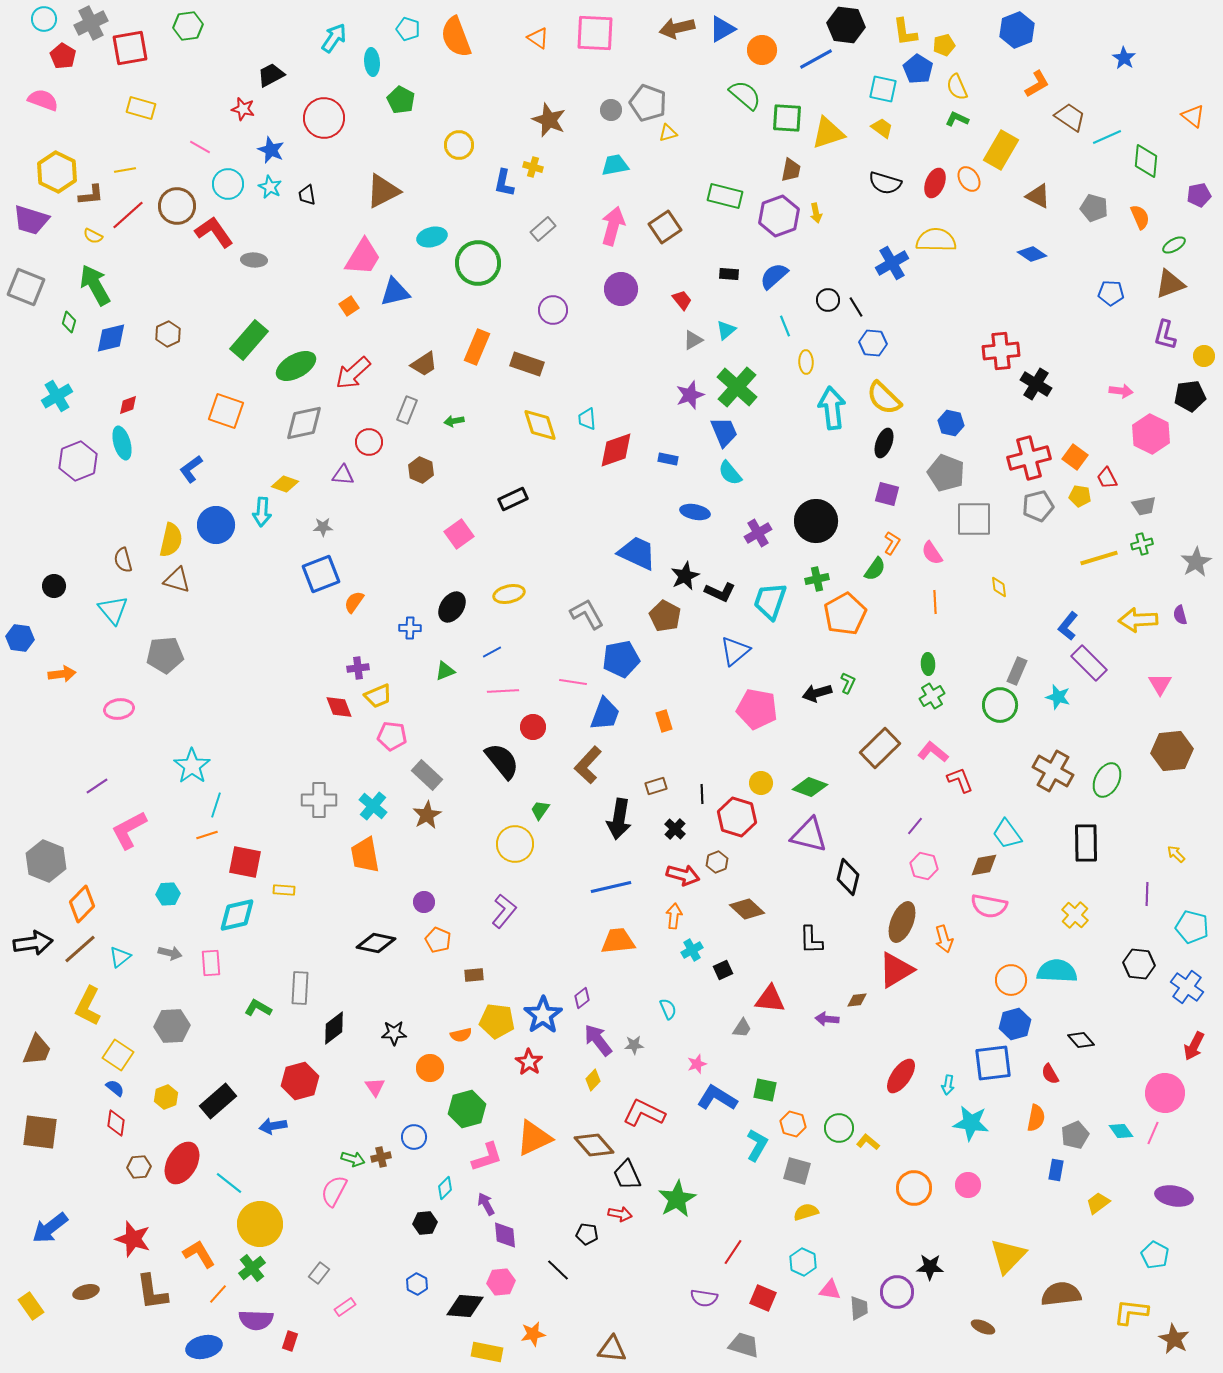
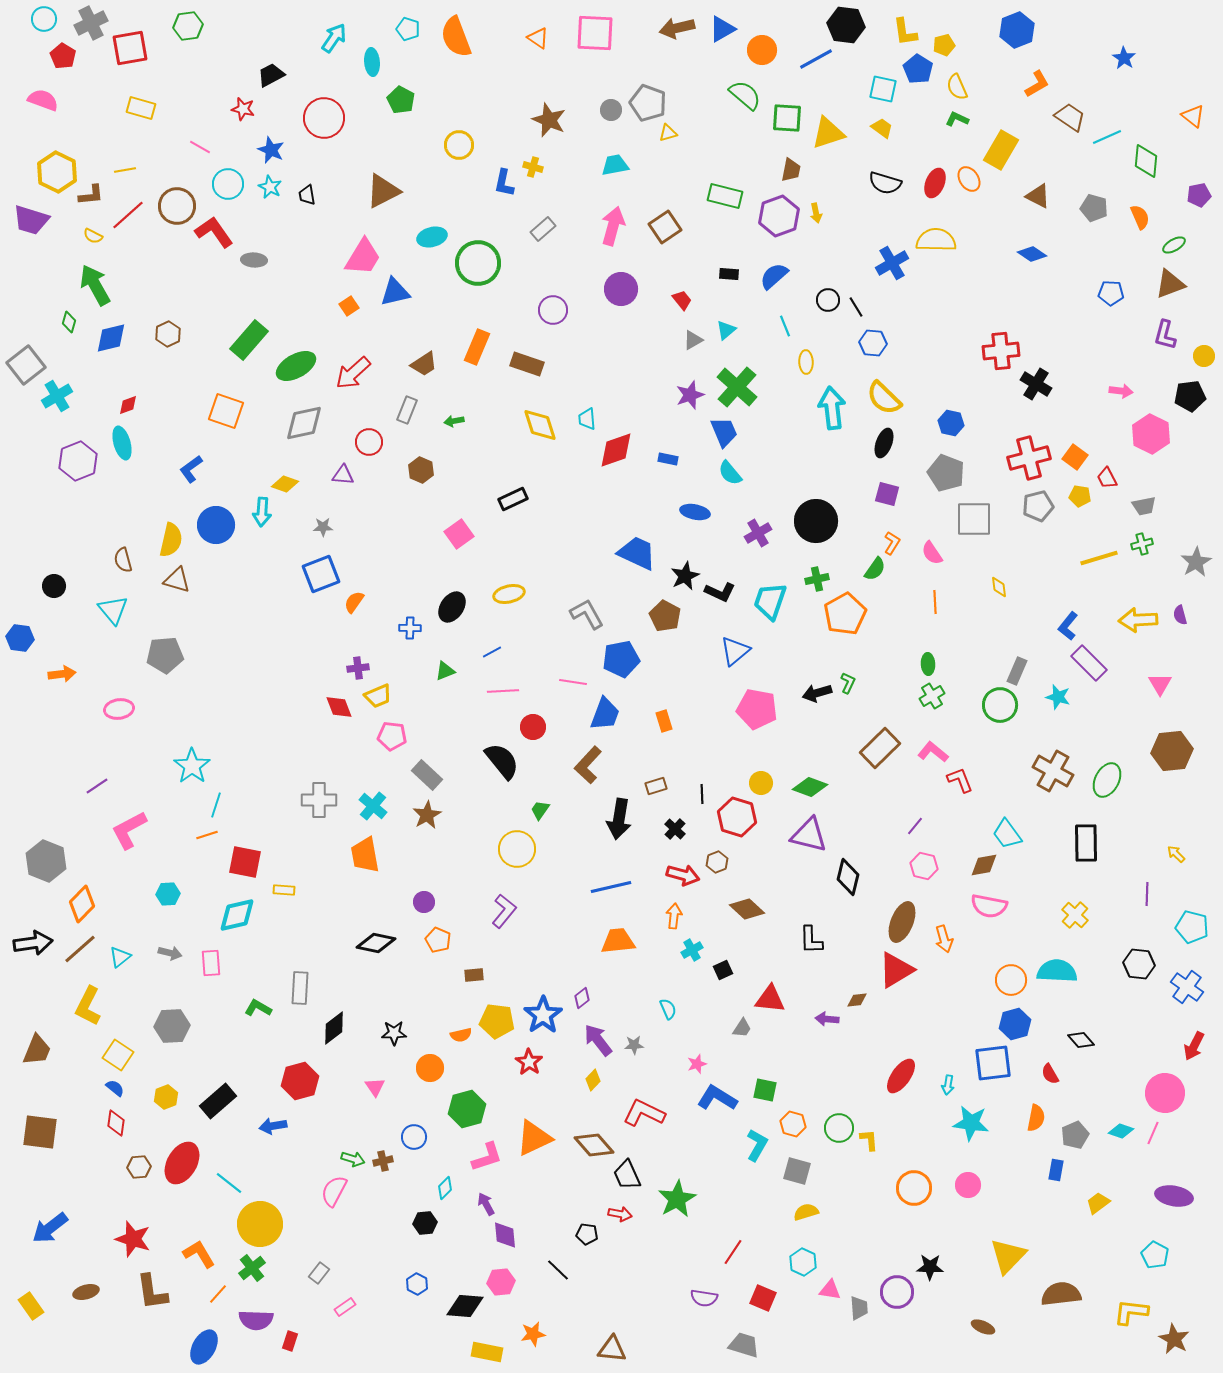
gray square at (26, 287): moved 78 px down; rotated 30 degrees clockwise
yellow circle at (515, 844): moved 2 px right, 5 px down
cyan diamond at (1121, 1131): rotated 35 degrees counterclockwise
yellow L-shape at (868, 1142): moved 1 px right, 2 px up; rotated 45 degrees clockwise
brown cross at (381, 1157): moved 2 px right, 4 px down
blue ellipse at (204, 1347): rotated 48 degrees counterclockwise
